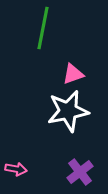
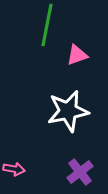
green line: moved 4 px right, 3 px up
pink triangle: moved 4 px right, 19 px up
pink arrow: moved 2 px left
